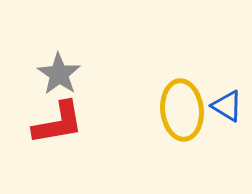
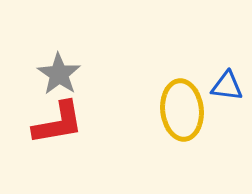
blue triangle: moved 20 px up; rotated 24 degrees counterclockwise
